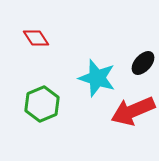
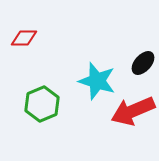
red diamond: moved 12 px left; rotated 56 degrees counterclockwise
cyan star: moved 3 px down
